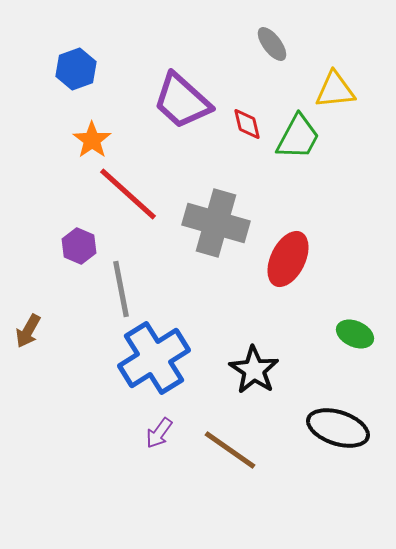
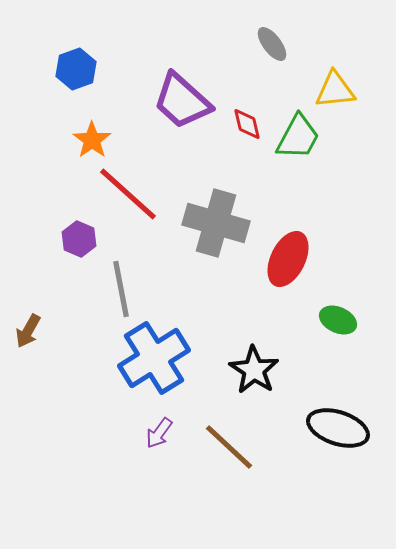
purple hexagon: moved 7 px up
green ellipse: moved 17 px left, 14 px up
brown line: moved 1 px left, 3 px up; rotated 8 degrees clockwise
